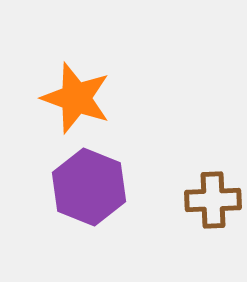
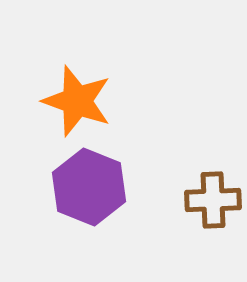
orange star: moved 1 px right, 3 px down
